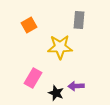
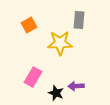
yellow star: moved 4 px up
pink rectangle: moved 1 px up
